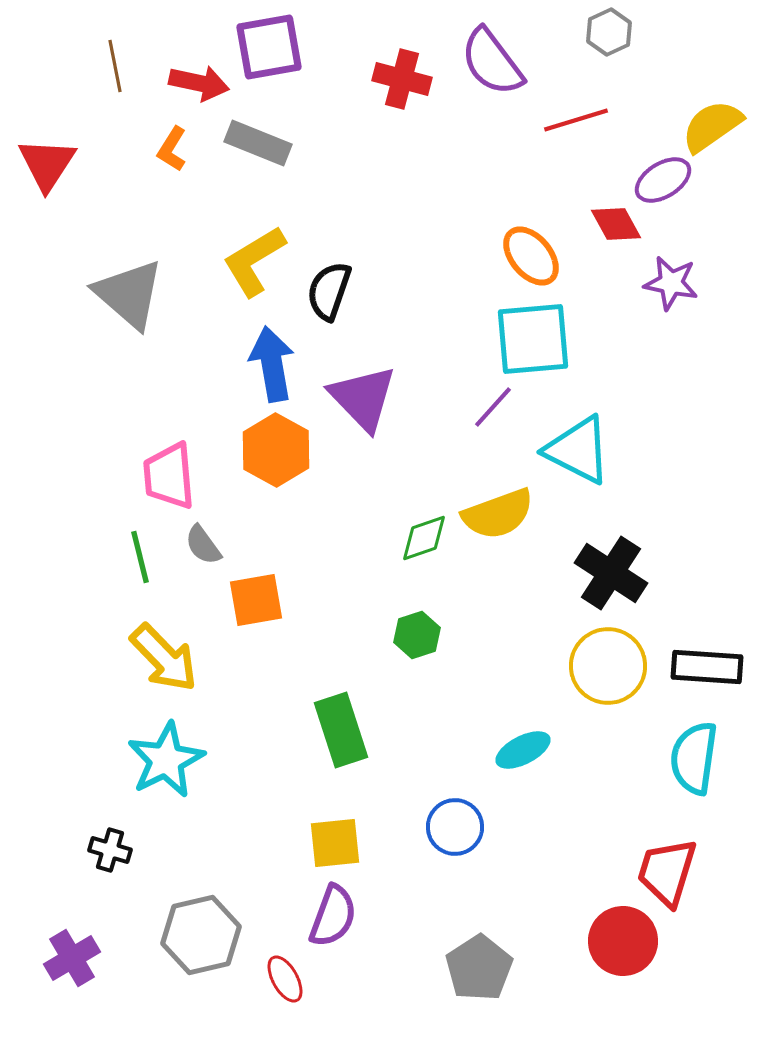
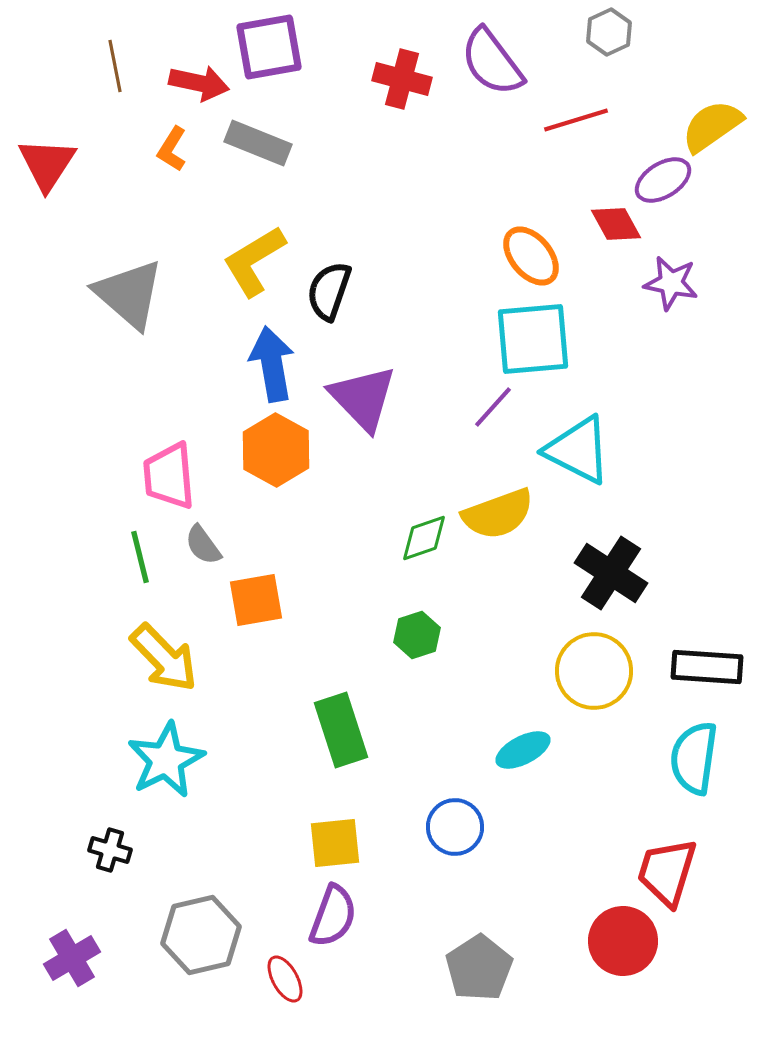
yellow circle at (608, 666): moved 14 px left, 5 px down
